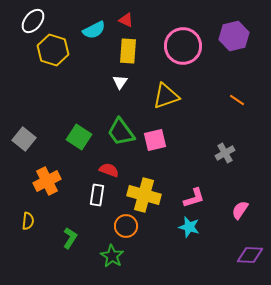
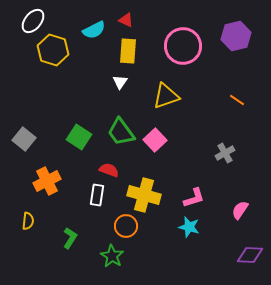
purple hexagon: moved 2 px right
pink square: rotated 30 degrees counterclockwise
